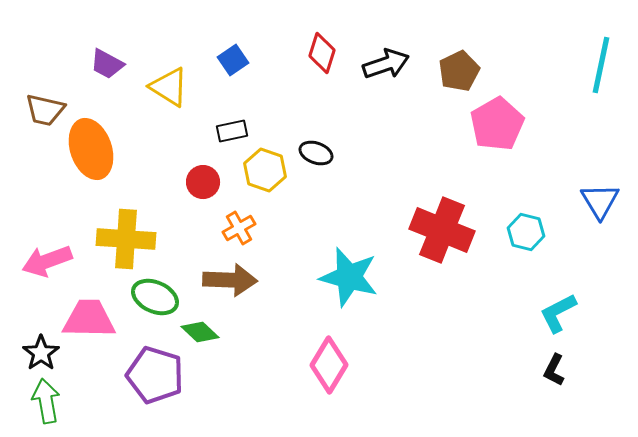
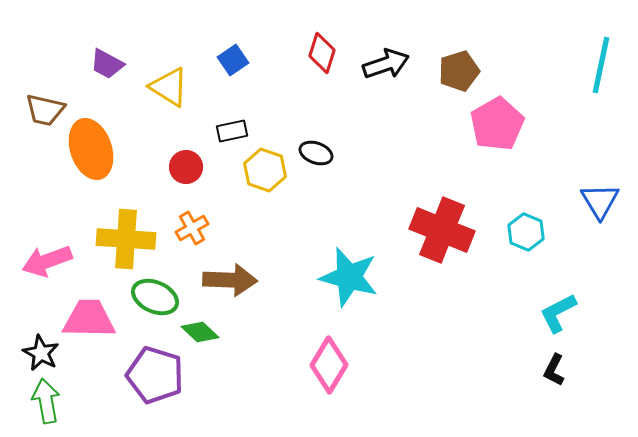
brown pentagon: rotated 9 degrees clockwise
red circle: moved 17 px left, 15 px up
orange cross: moved 47 px left
cyan hexagon: rotated 9 degrees clockwise
black star: rotated 9 degrees counterclockwise
